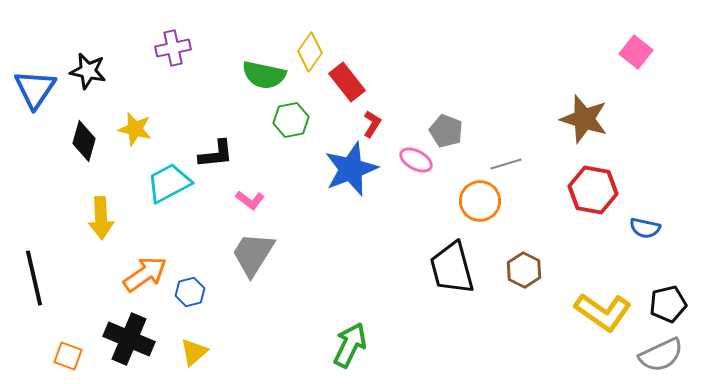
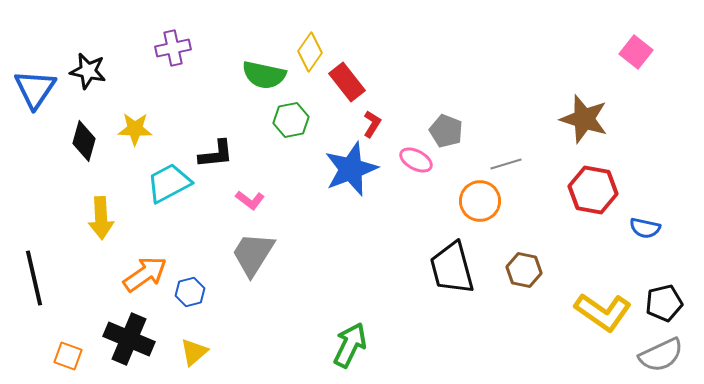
yellow star: rotated 12 degrees counterclockwise
brown hexagon: rotated 16 degrees counterclockwise
black pentagon: moved 4 px left, 1 px up
